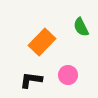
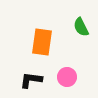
orange rectangle: rotated 36 degrees counterclockwise
pink circle: moved 1 px left, 2 px down
